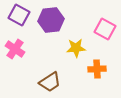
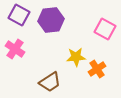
yellow star: moved 9 px down
orange cross: rotated 30 degrees counterclockwise
